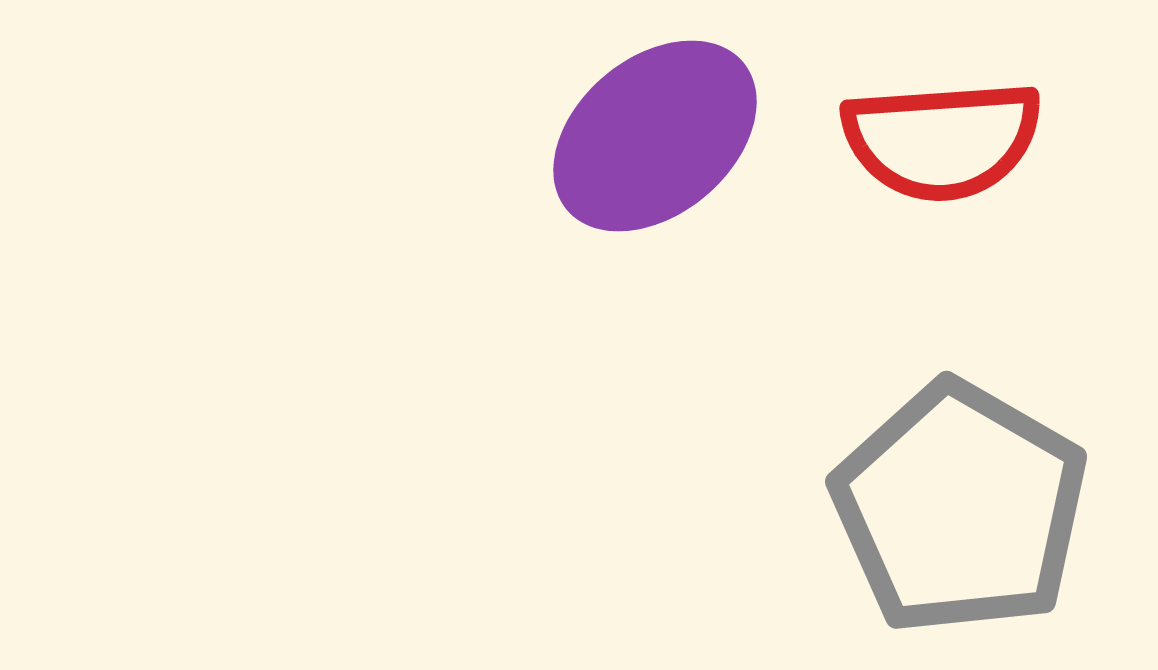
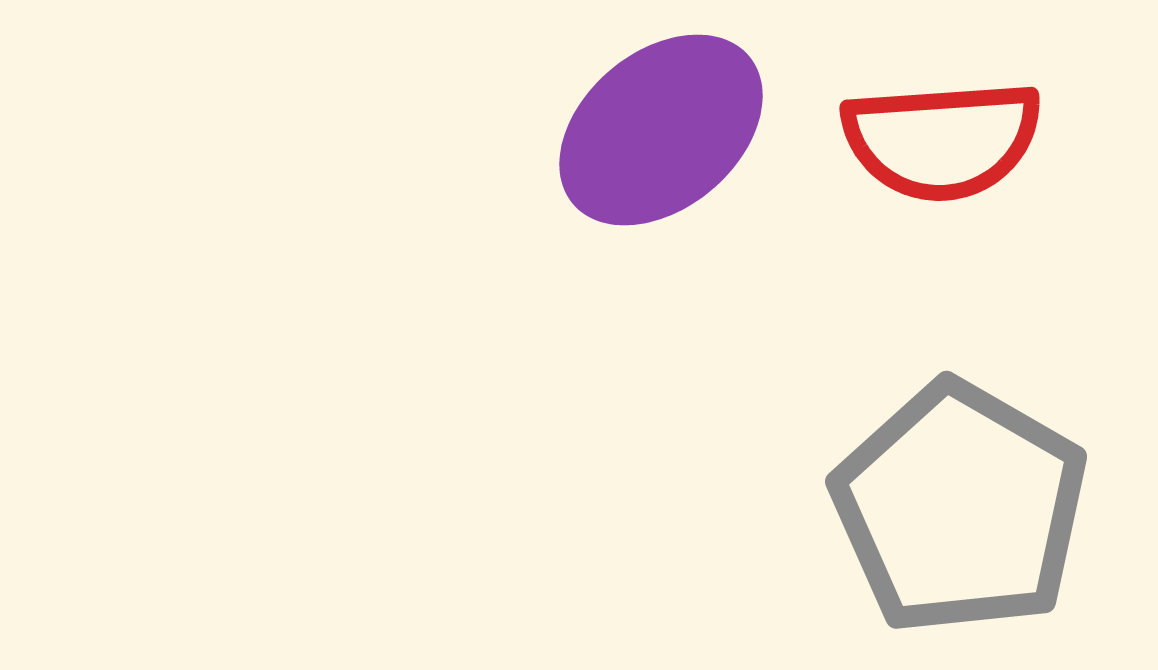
purple ellipse: moved 6 px right, 6 px up
